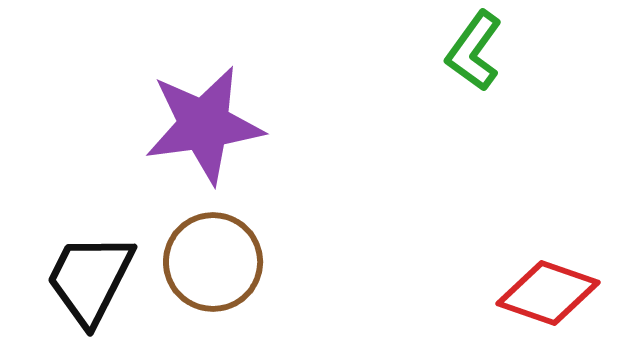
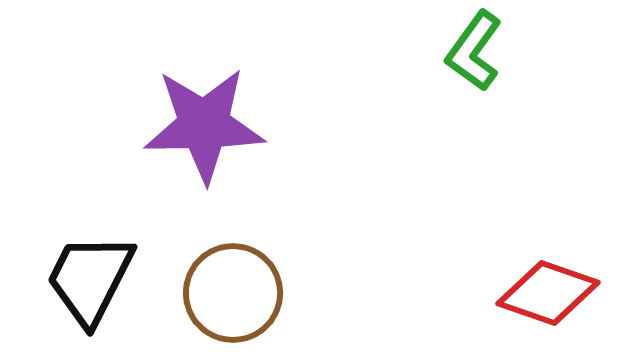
purple star: rotated 7 degrees clockwise
brown circle: moved 20 px right, 31 px down
